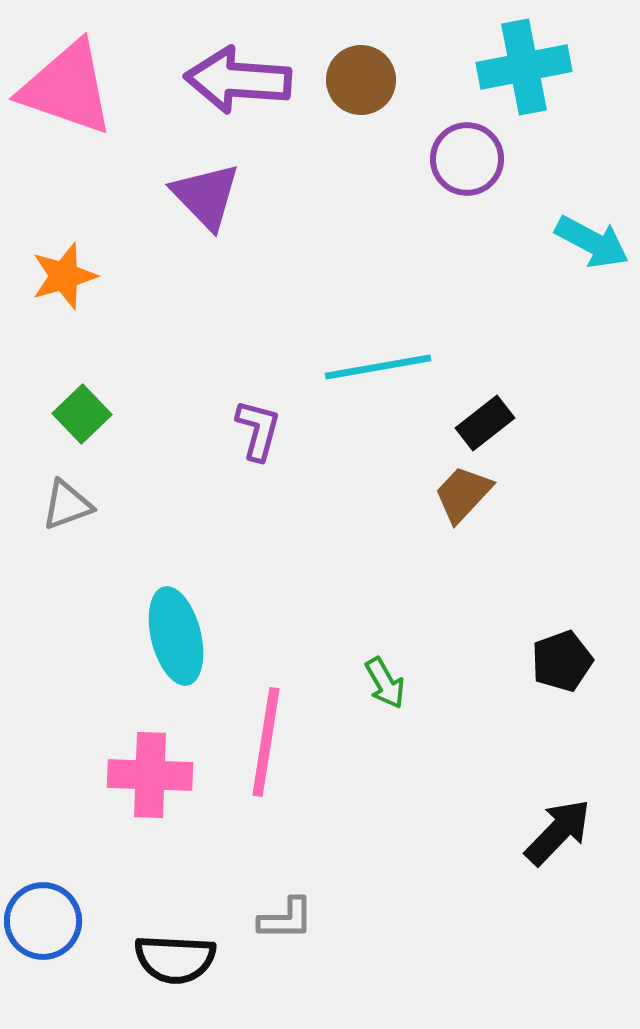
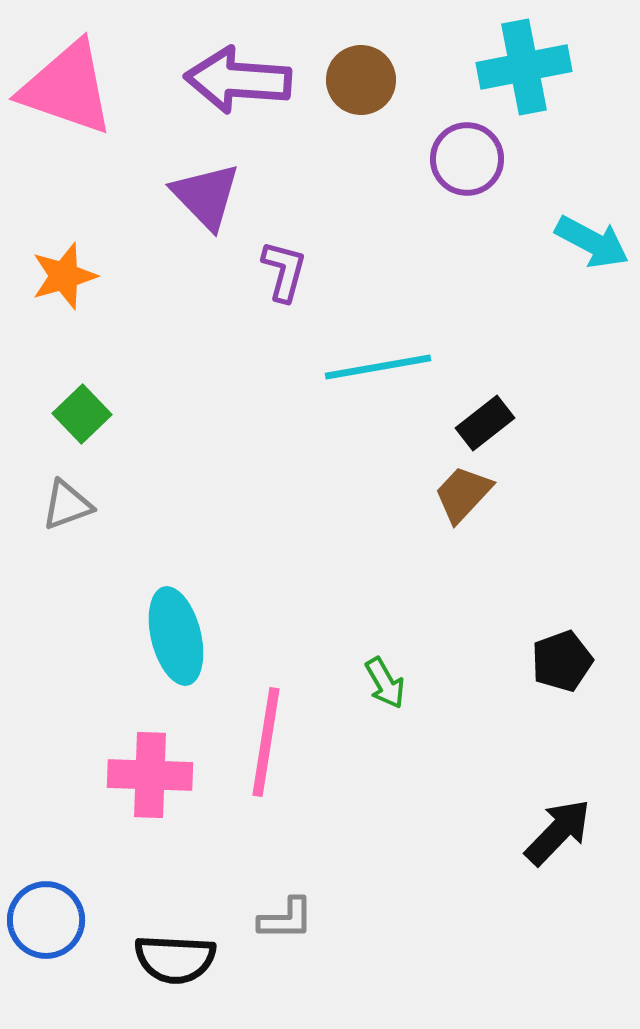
purple L-shape: moved 26 px right, 159 px up
blue circle: moved 3 px right, 1 px up
